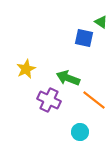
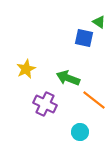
green triangle: moved 2 px left
purple cross: moved 4 px left, 4 px down
